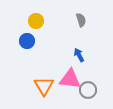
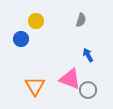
gray semicircle: rotated 32 degrees clockwise
blue circle: moved 6 px left, 2 px up
blue arrow: moved 9 px right
pink triangle: rotated 15 degrees clockwise
orange triangle: moved 9 px left
